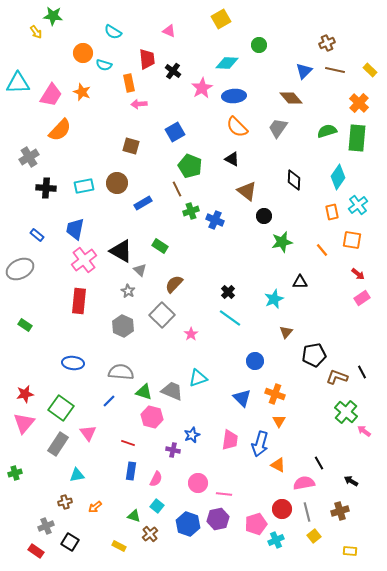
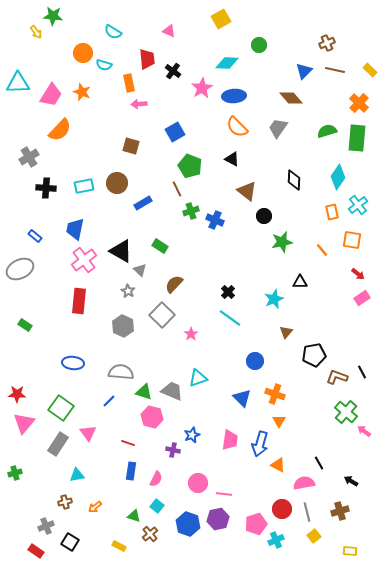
blue rectangle at (37, 235): moved 2 px left, 1 px down
red star at (25, 394): moved 8 px left; rotated 12 degrees clockwise
